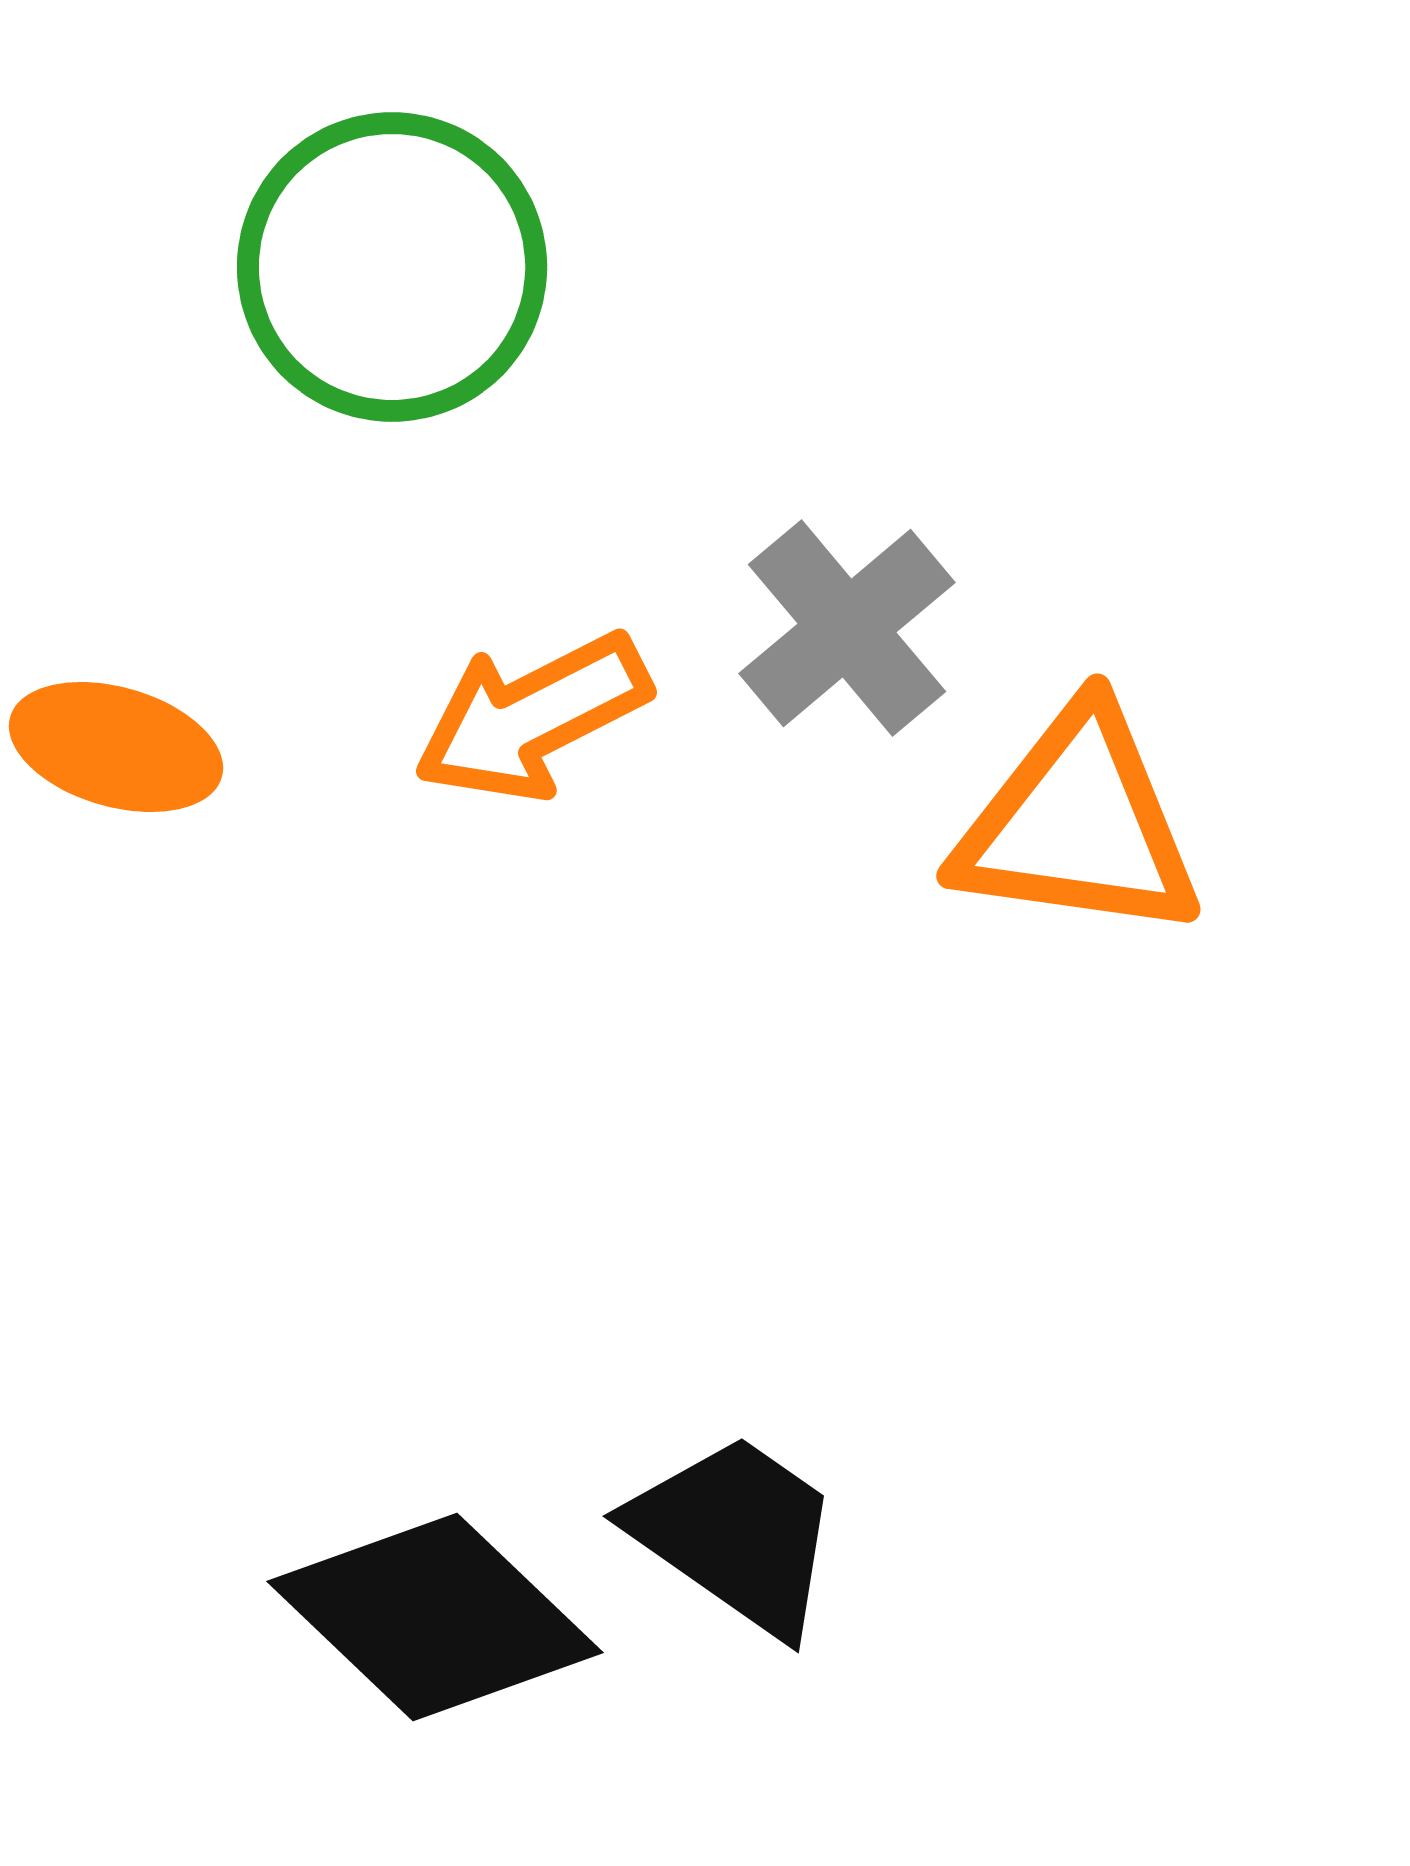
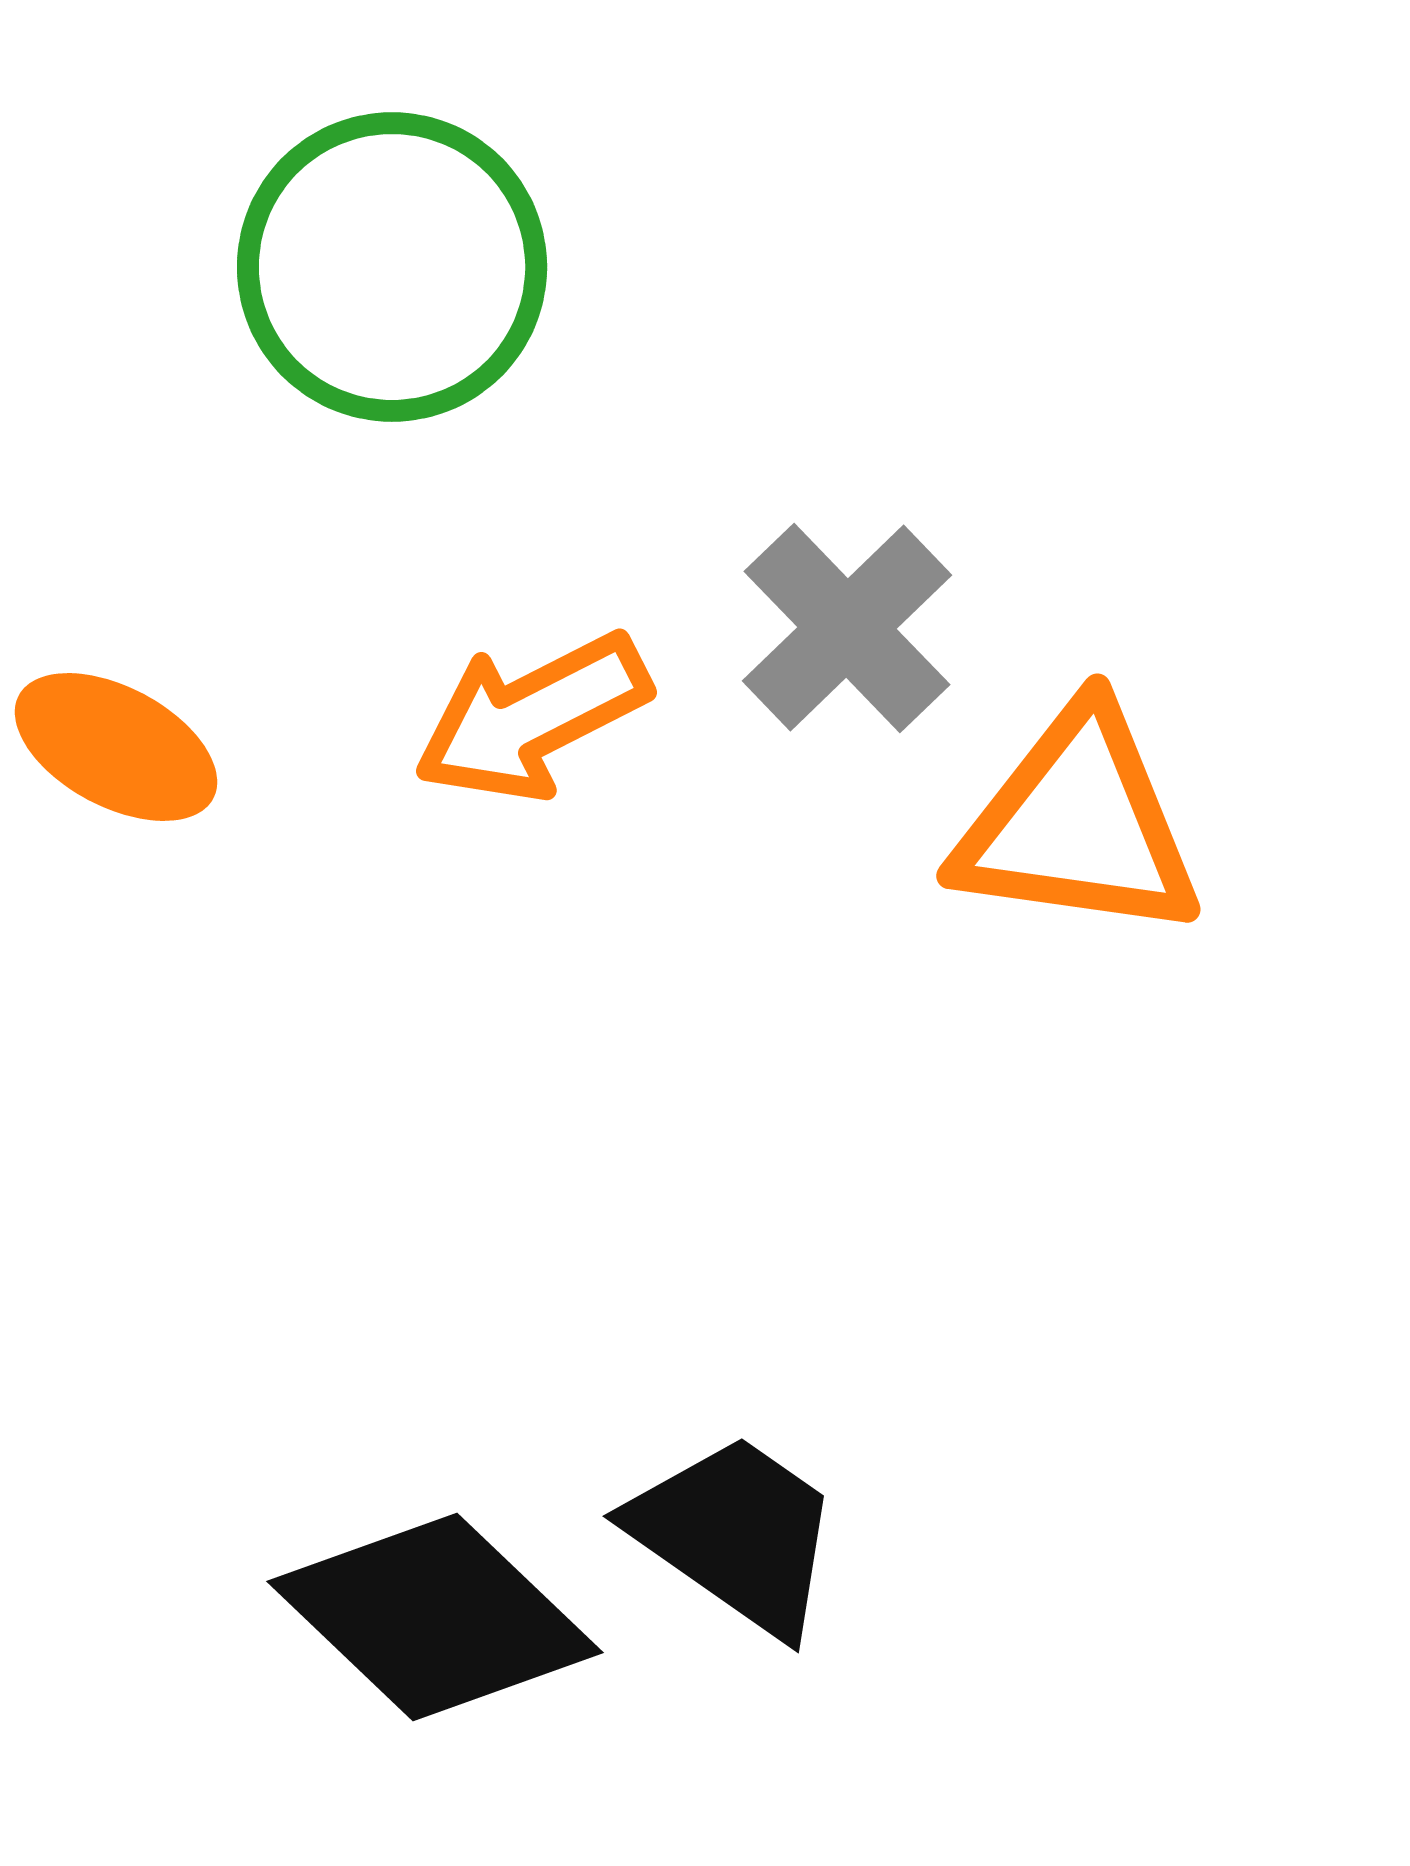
gray cross: rotated 4 degrees counterclockwise
orange ellipse: rotated 12 degrees clockwise
